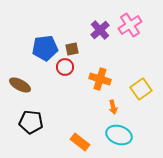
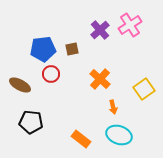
blue pentagon: moved 2 px left, 1 px down
red circle: moved 14 px left, 7 px down
orange cross: rotated 25 degrees clockwise
yellow square: moved 3 px right
orange rectangle: moved 1 px right, 3 px up
